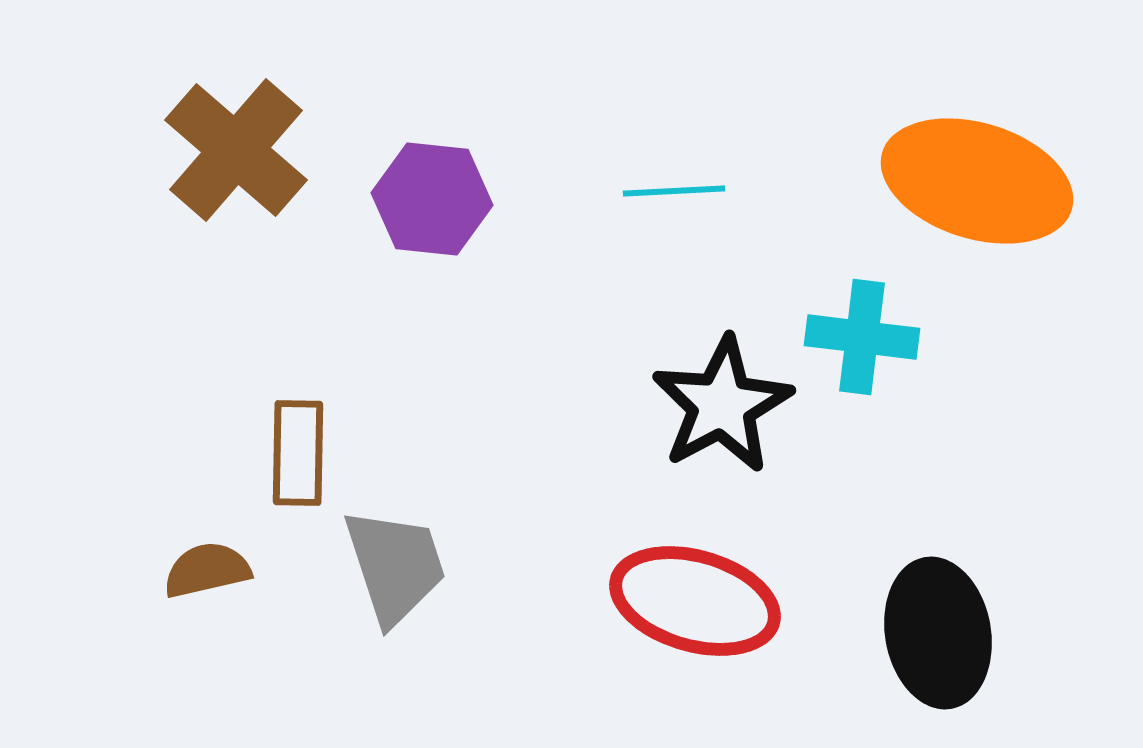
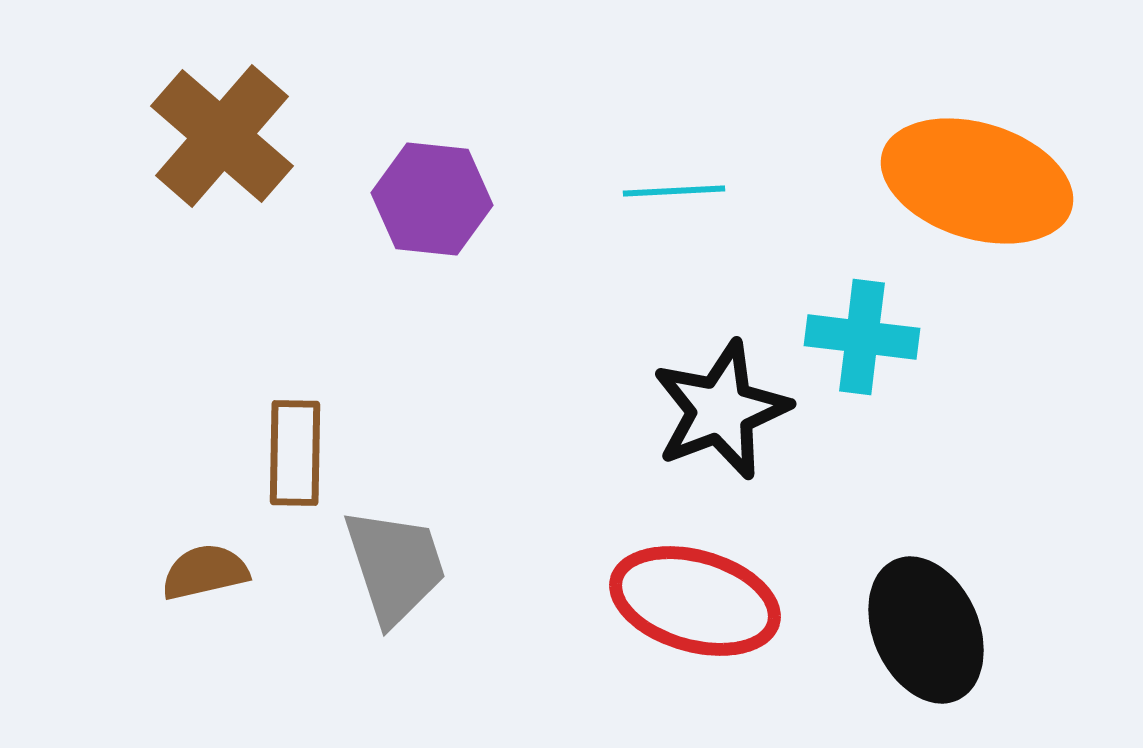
brown cross: moved 14 px left, 14 px up
black star: moved 1 px left, 5 px down; rotated 7 degrees clockwise
brown rectangle: moved 3 px left
brown semicircle: moved 2 px left, 2 px down
black ellipse: moved 12 px left, 3 px up; rotated 14 degrees counterclockwise
